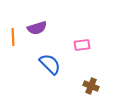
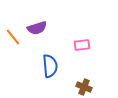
orange line: rotated 36 degrees counterclockwise
blue semicircle: moved 2 px down; rotated 40 degrees clockwise
brown cross: moved 7 px left, 1 px down
